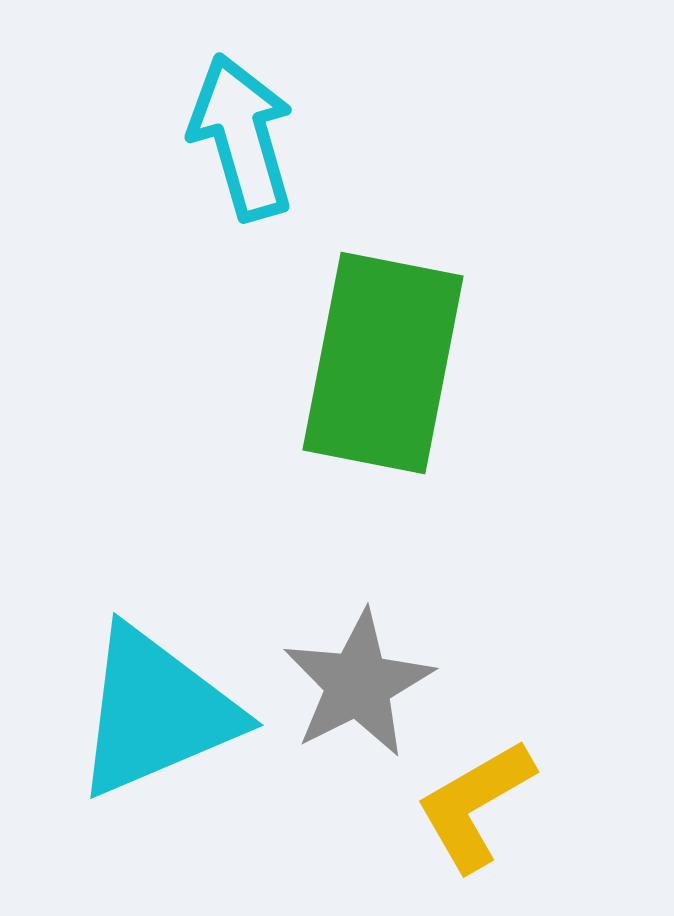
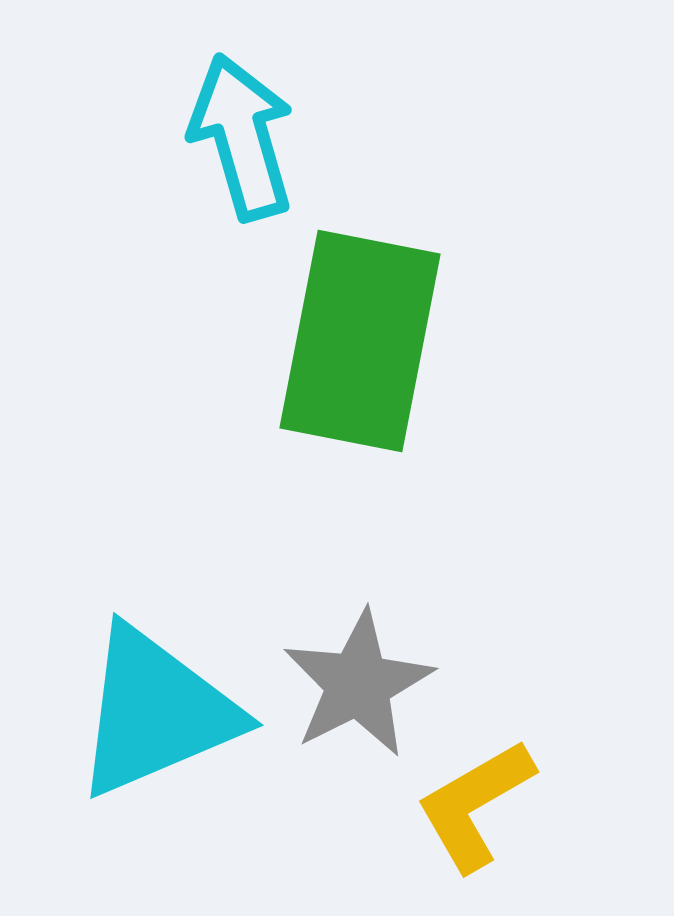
green rectangle: moved 23 px left, 22 px up
